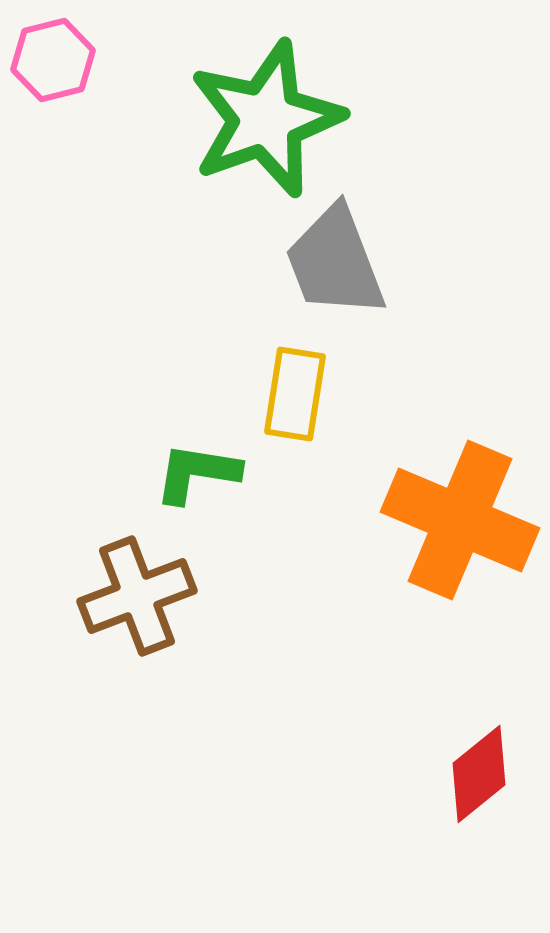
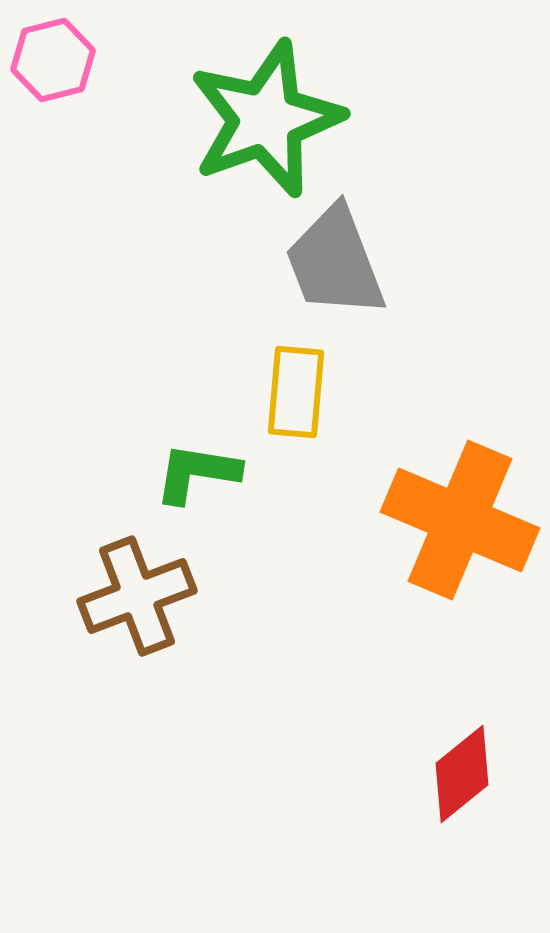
yellow rectangle: moved 1 px right, 2 px up; rotated 4 degrees counterclockwise
red diamond: moved 17 px left
